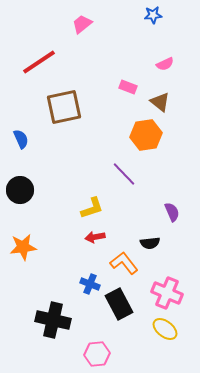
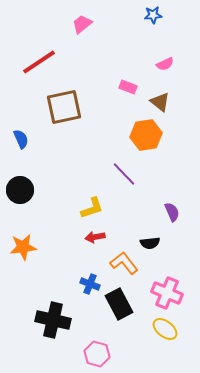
pink hexagon: rotated 20 degrees clockwise
